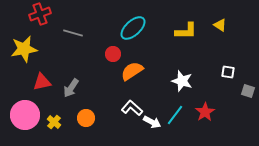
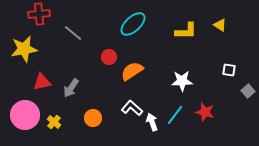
red cross: moved 1 px left; rotated 15 degrees clockwise
cyan ellipse: moved 4 px up
gray line: rotated 24 degrees clockwise
red circle: moved 4 px left, 3 px down
white square: moved 1 px right, 2 px up
white star: rotated 20 degrees counterclockwise
gray square: rotated 32 degrees clockwise
red star: rotated 24 degrees counterclockwise
orange circle: moved 7 px right
white arrow: rotated 138 degrees counterclockwise
